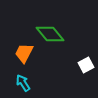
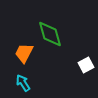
green diamond: rotated 24 degrees clockwise
